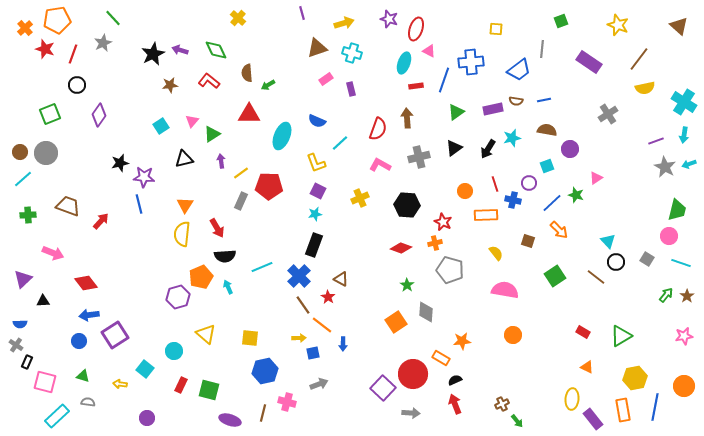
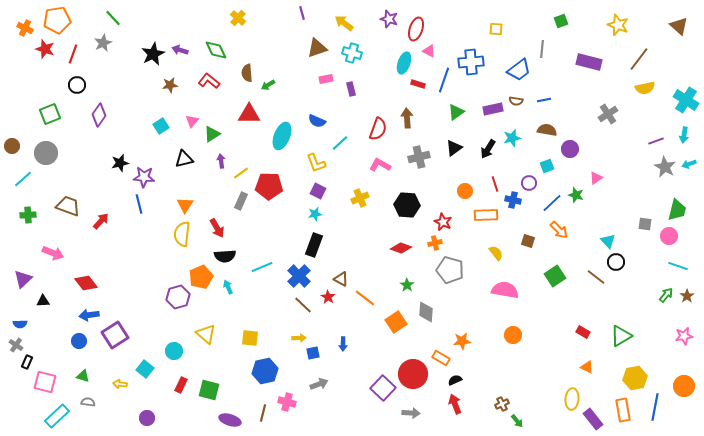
yellow arrow at (344, 23): rotated 126 degrees counterclockwise
orange cross at (25, 28): rotated 21 degrees counterclockwise
purple rectangle at (589, 62): rotated 20 degrees counterclockwise
pink rectangle at (326, 79): rotated 24 degrees clockwise
red rectangle at (416, 86): moved 2 px right, 2 px up; rotated 24 degrees clockwise
cyan cross at (684, 102): moved 2 px right, 2 px up
brown circle at (20, 152): moved 8 px left, 6 px up
gray square at (647, 259): moved 2 px left, 35 px up; rotated 24 degrees counterclockwise
cyan line at (681, 263): moved 3 px left, 3 px down
brown line at (303, 305): rotated 12 degrees counterclockwise
orange line at (322, 325): moved 43 px right, 27 px up
